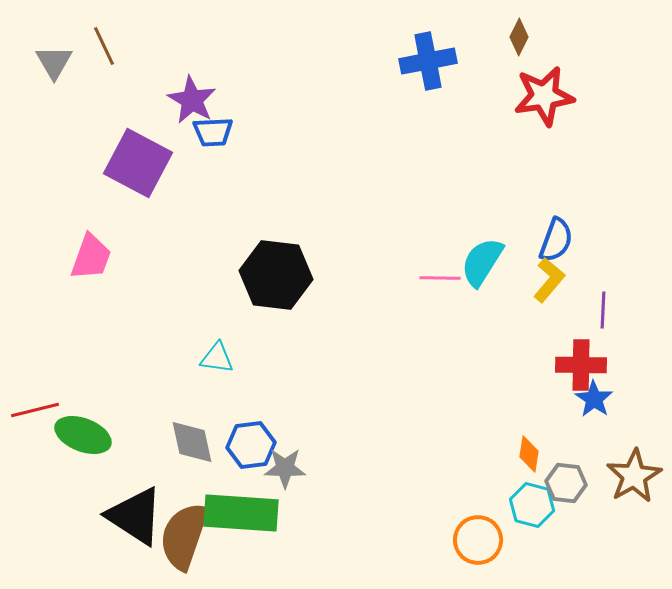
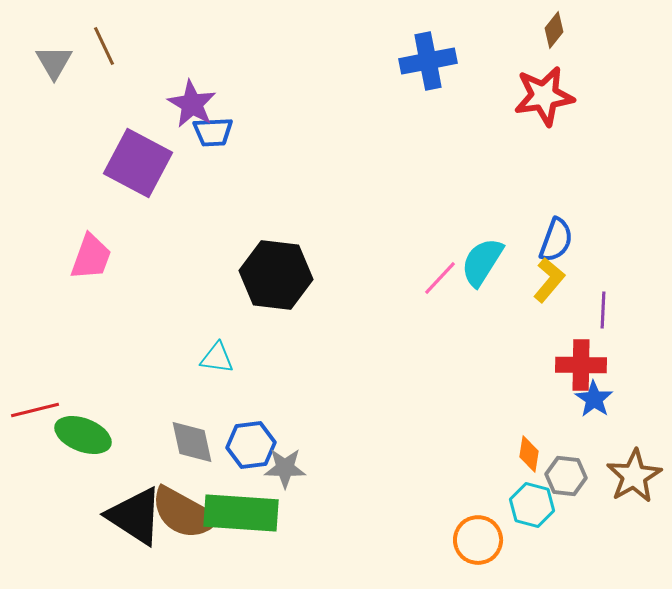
brown diamond: moved 35 px right, 7 px up; rotated 12 degrees clockwise
purple star: moved 4 px down
pink line: rotated 48 degrees counterclockwise
gray hexagon: moved 7 px up
brown semicircle: moved 23 px up; rotated 80 degrees counterclockwise
